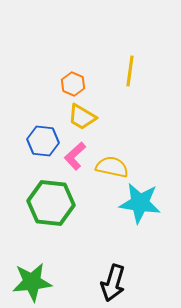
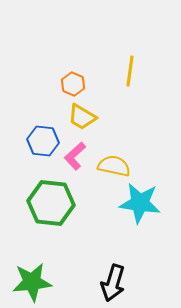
yellow semicircle: moved 2 px right, 1 px up
